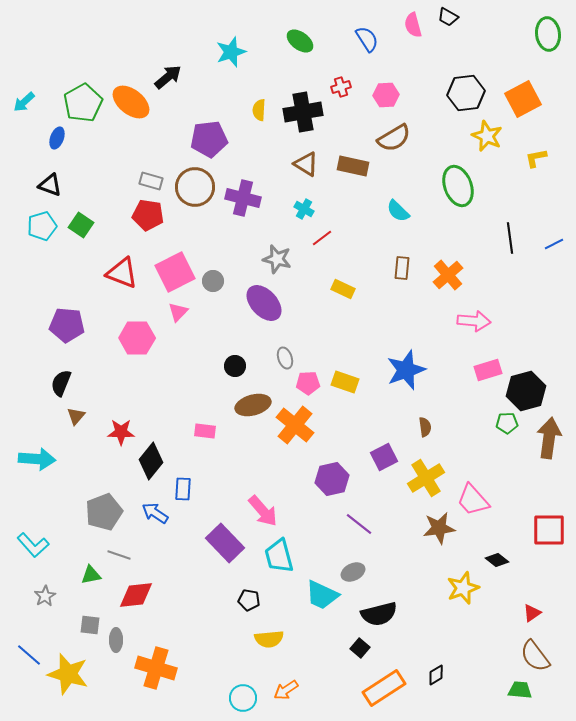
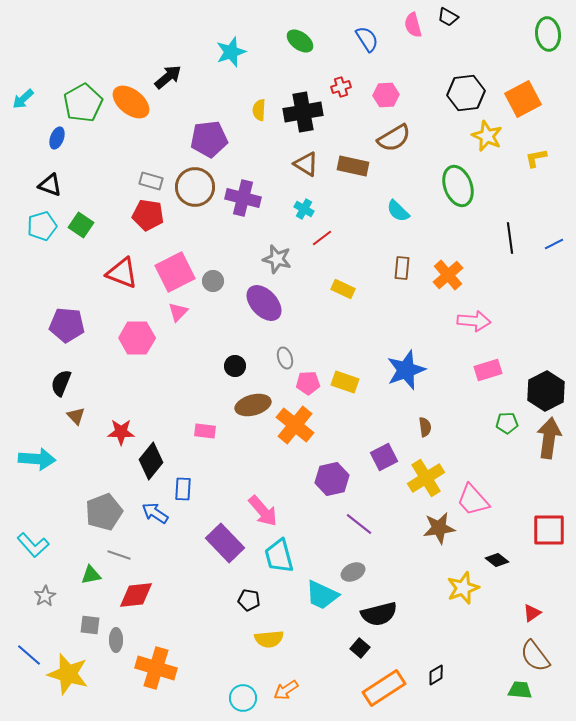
cyan arrow at (24, 102): moved 1 px left, 3 px up
black hexagon at (526, 391): moved 20 px right; rotated 12 degrees counterclockwise
brown triangle at (76, 416): rotated 24 degrees counterclockwise
